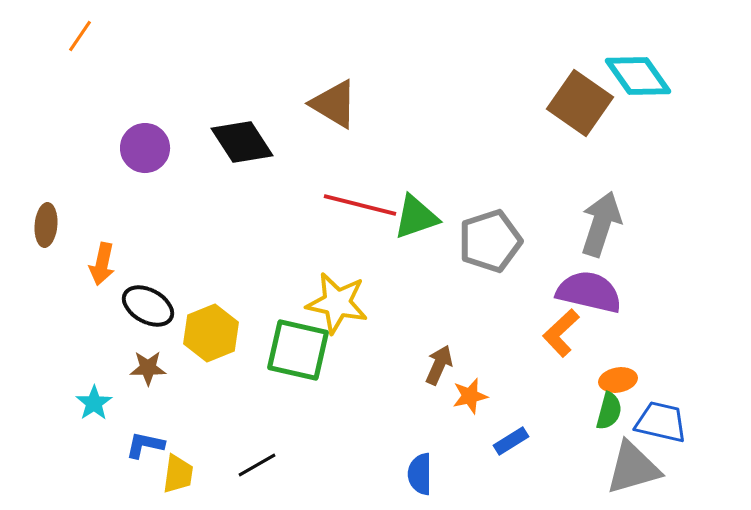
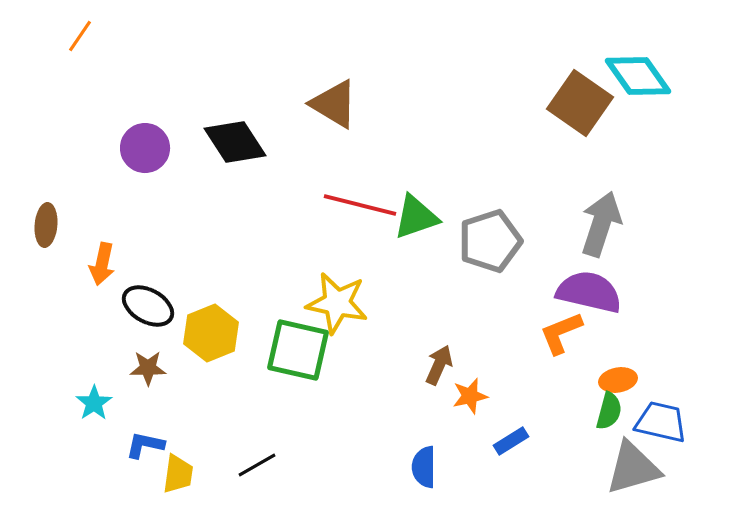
black diamond: moved 7 px left
orange L-shape: rotated 21 degrees clockwise
blue semicircle: moved 4 px right, 7 px up
